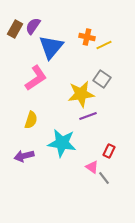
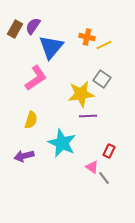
purple line: rotated 18 degrees clockwise
cyan star: rotated 16 degrees clockwise
